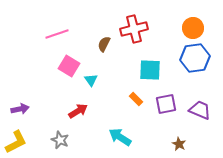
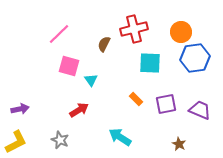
orange circle: moved 12 px left, 4 px down
pink line: moved 2 px right; rotated 25 degrees counterclockwise
pink square: rotated 15 degrees counterclockwise
cyan square: moved 7 px up
red arrow: moved 1 px right, 1 px up
